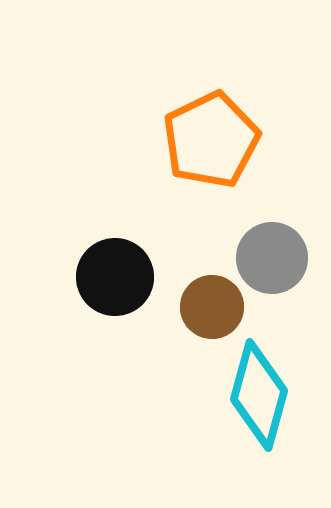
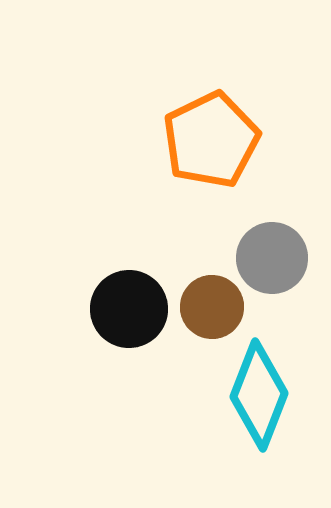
black circle: moved 14 px right, 32 px down
cyan diamond: rotated 6 degrees clockwise
